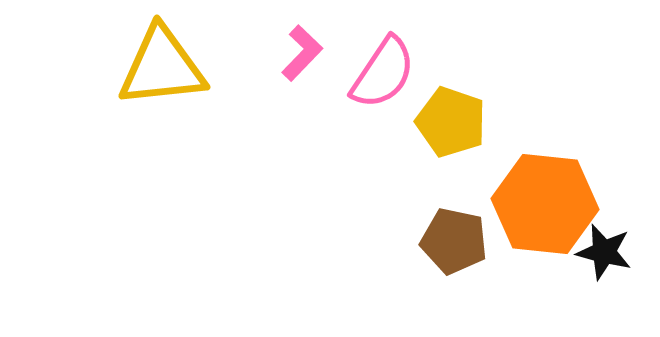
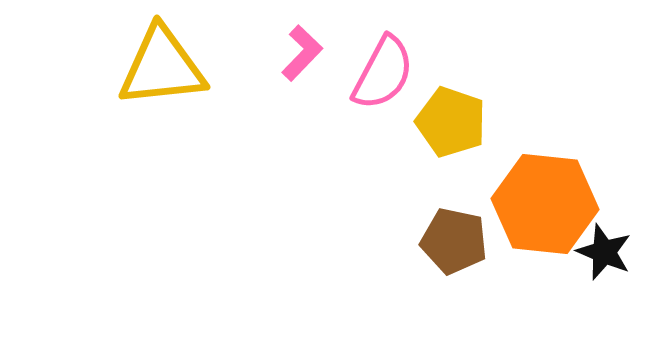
pink semicircle: rotated 6 degrees counterclockwise
black star: rotated 8 degrees clockwise
